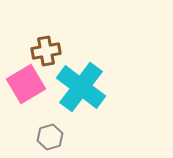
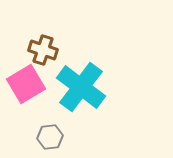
brown cross: moved 3 px left, 1 px up; rotated 28 degrees clockwise
gray hexagon: rotated 10 degrees clockwise
